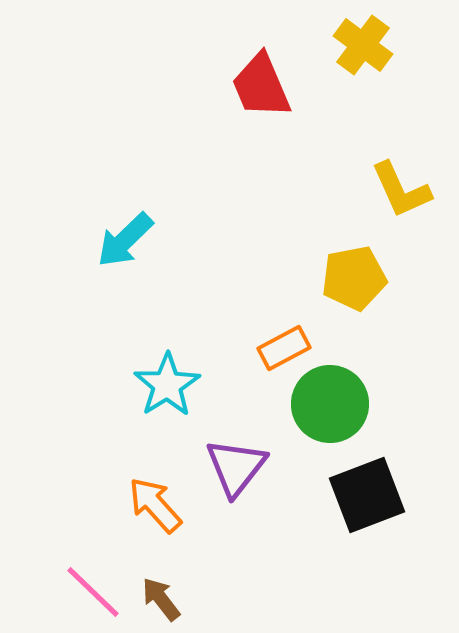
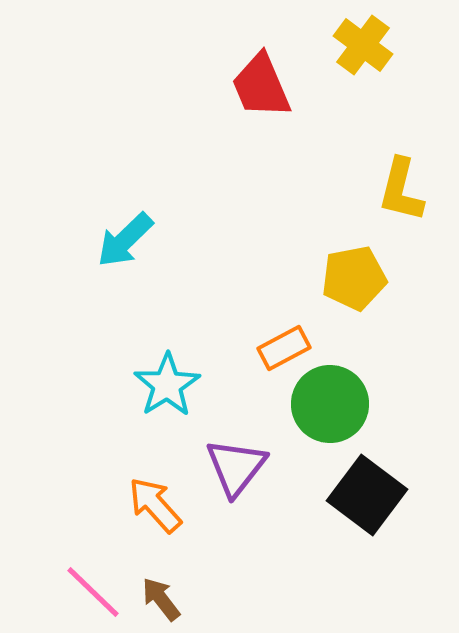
yellow L-shape: rotated 38 degrees clockwise
black square: rotated 32 degrees counterclockwise
